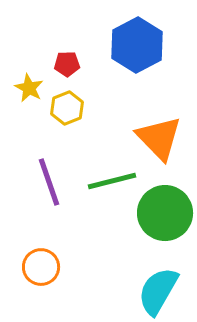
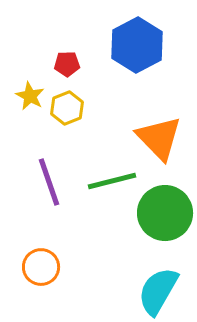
yellow star: moved 1 px right, 8 px down
